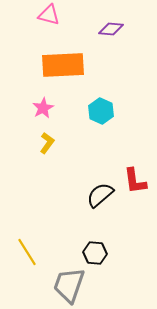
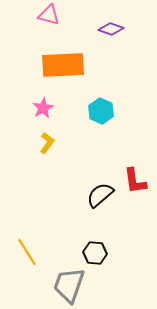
purple diamond: rotated 15 degrees clockwise
